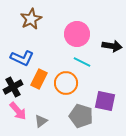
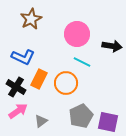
blue L-shape: moved 1 px right, 1 px up
black cross: moved 3 px right; rotated 30 degrees counterclockwise
purple square: moved 3 px right, 21 px down
pink arrow: rotated 84 degrees counterclockwise
gray pentagon: rotated 30 degrees clockwise
